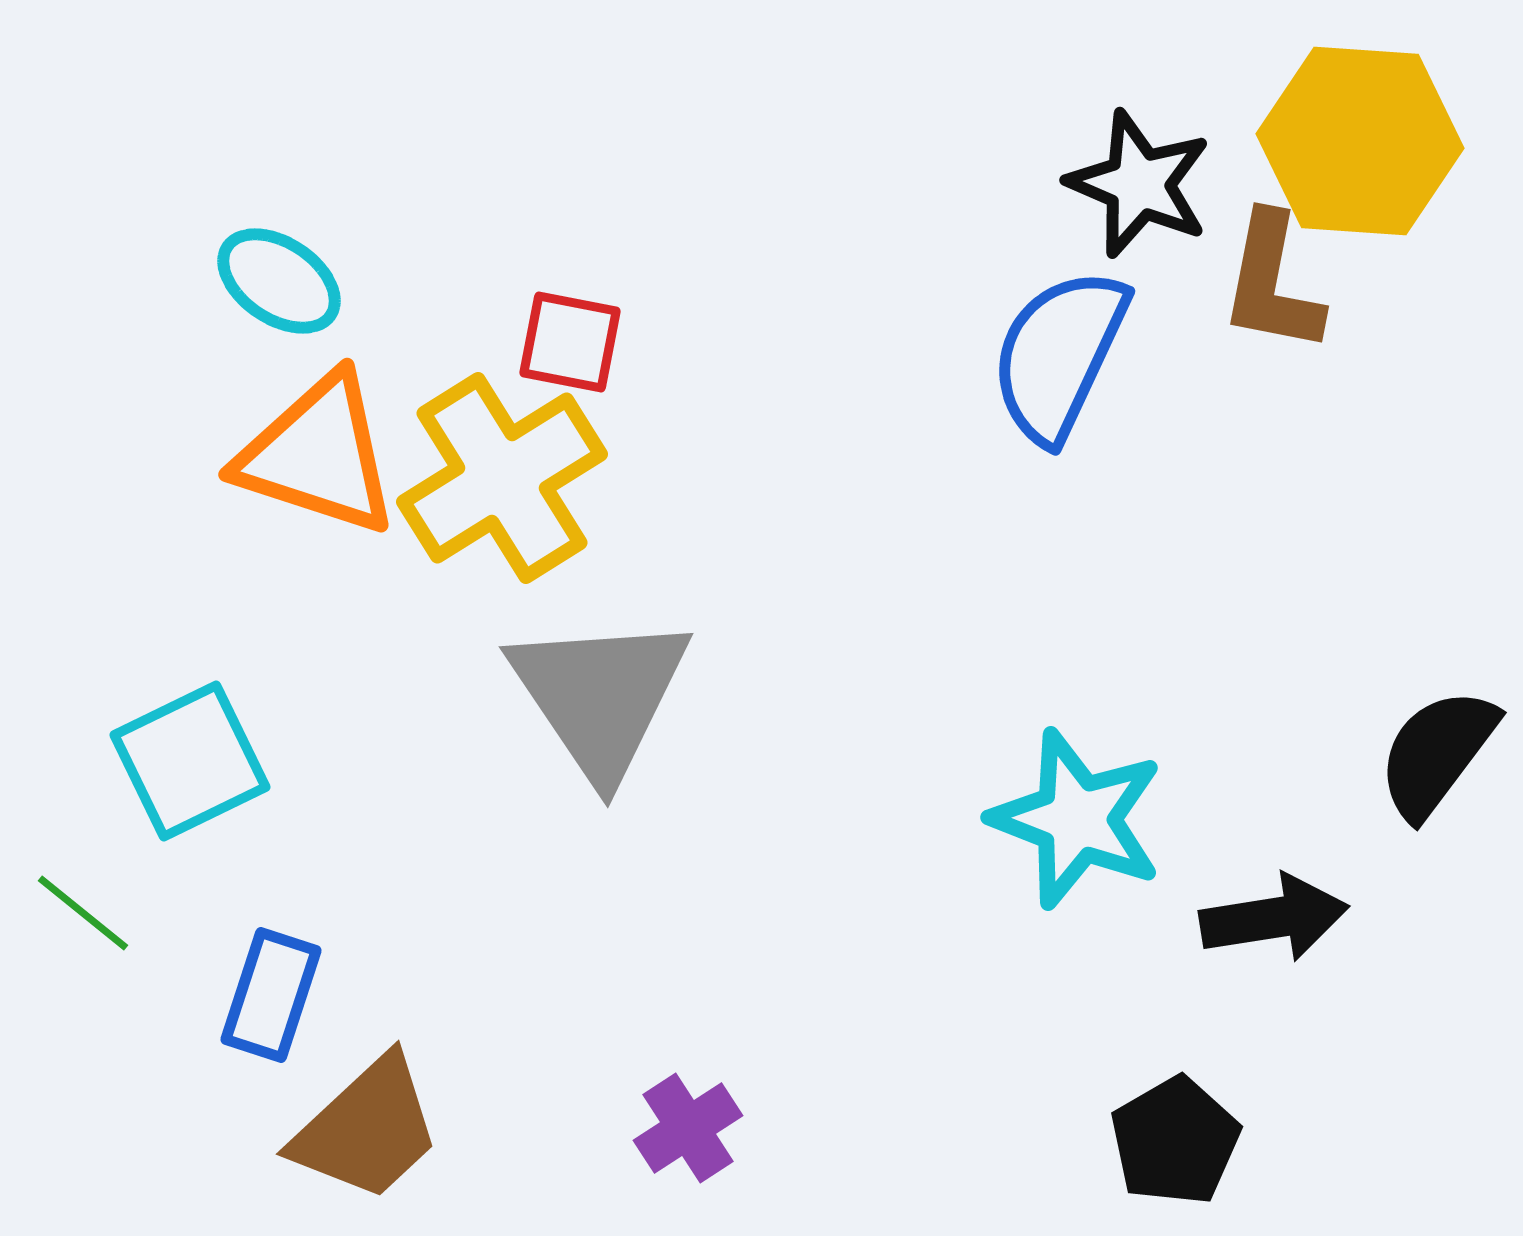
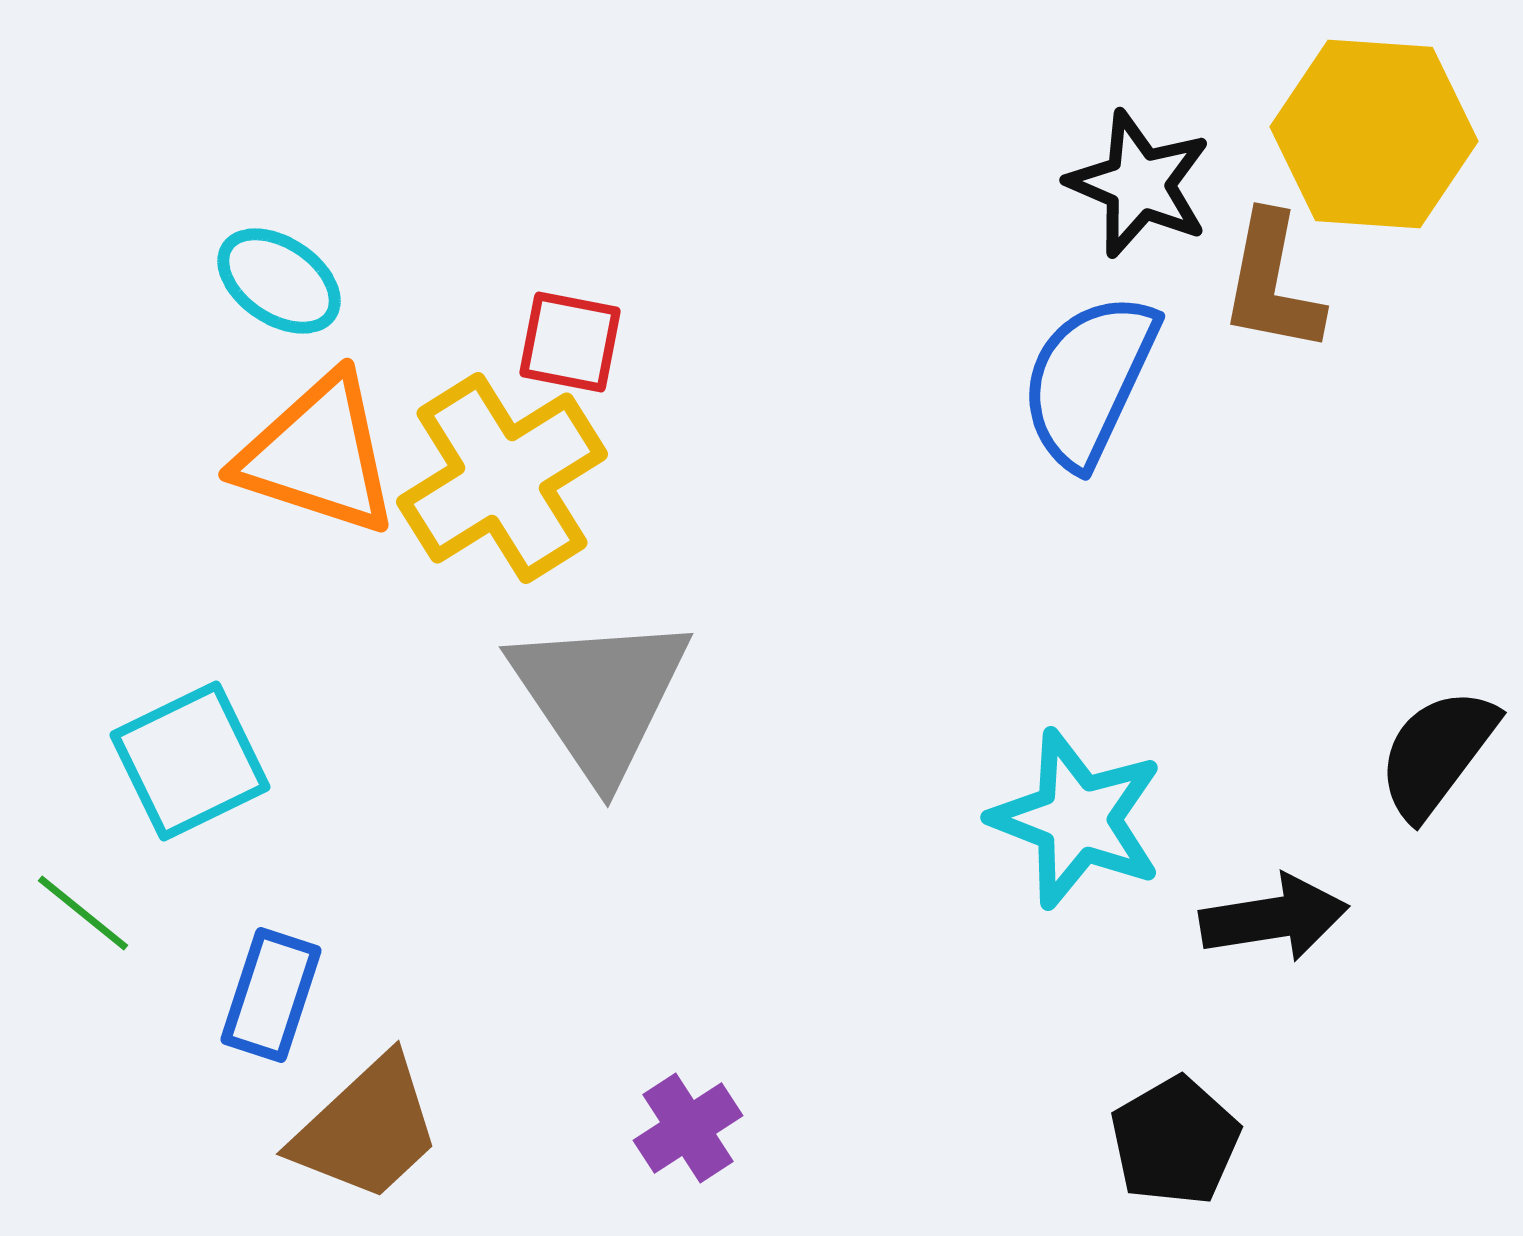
yellow hexagon: moved 14 px right, 7 px up
blue semicircle: moved 30 px right, 25 px down
